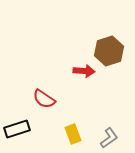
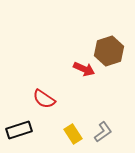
red arrow: moved 2 px up; rotated 20 degrees clockwise
black rectangle: moved 2 px right, 1 px down
yellow rectangle: rotated 12 degrees counterclockwise
gray L-shape: moved 6 px left, 6 px up
